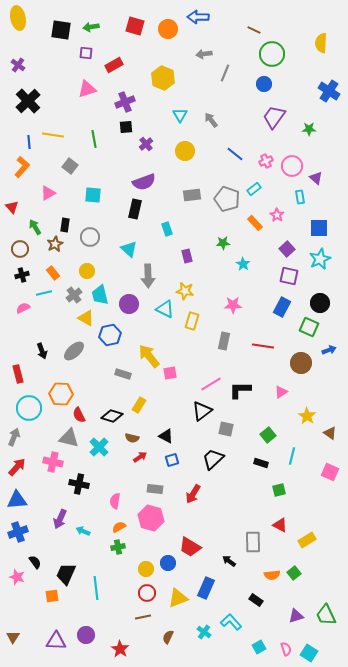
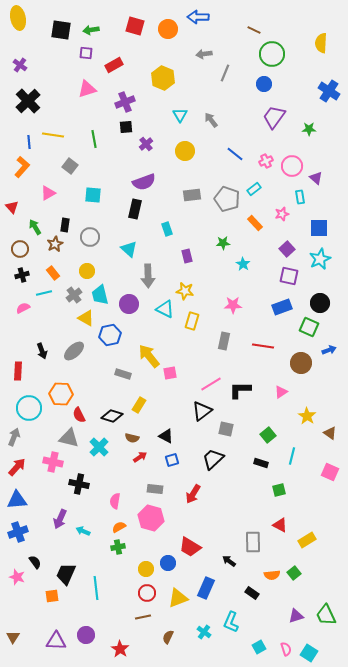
green arrow at (91, 27): moved 3 px down
purple cross at (18, 65): moved 2 px right
pink star at (277, 215): moved 5 px right, 1 px up; rotated 24 degrees clockwise
blue rectangle at (282, 307): rotated 42 degrees clockwise
red rectangle at (18, 374): moved 3 px up; rotated 18 degrees clockwise
black rectangle at (256, 600): moved 4 px left, 7 px up
cyan L-shape at (231, 622): rotated 115 degrees counterclockwise
